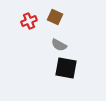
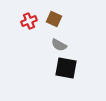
brown square: moved 1 px left, 2 px down
